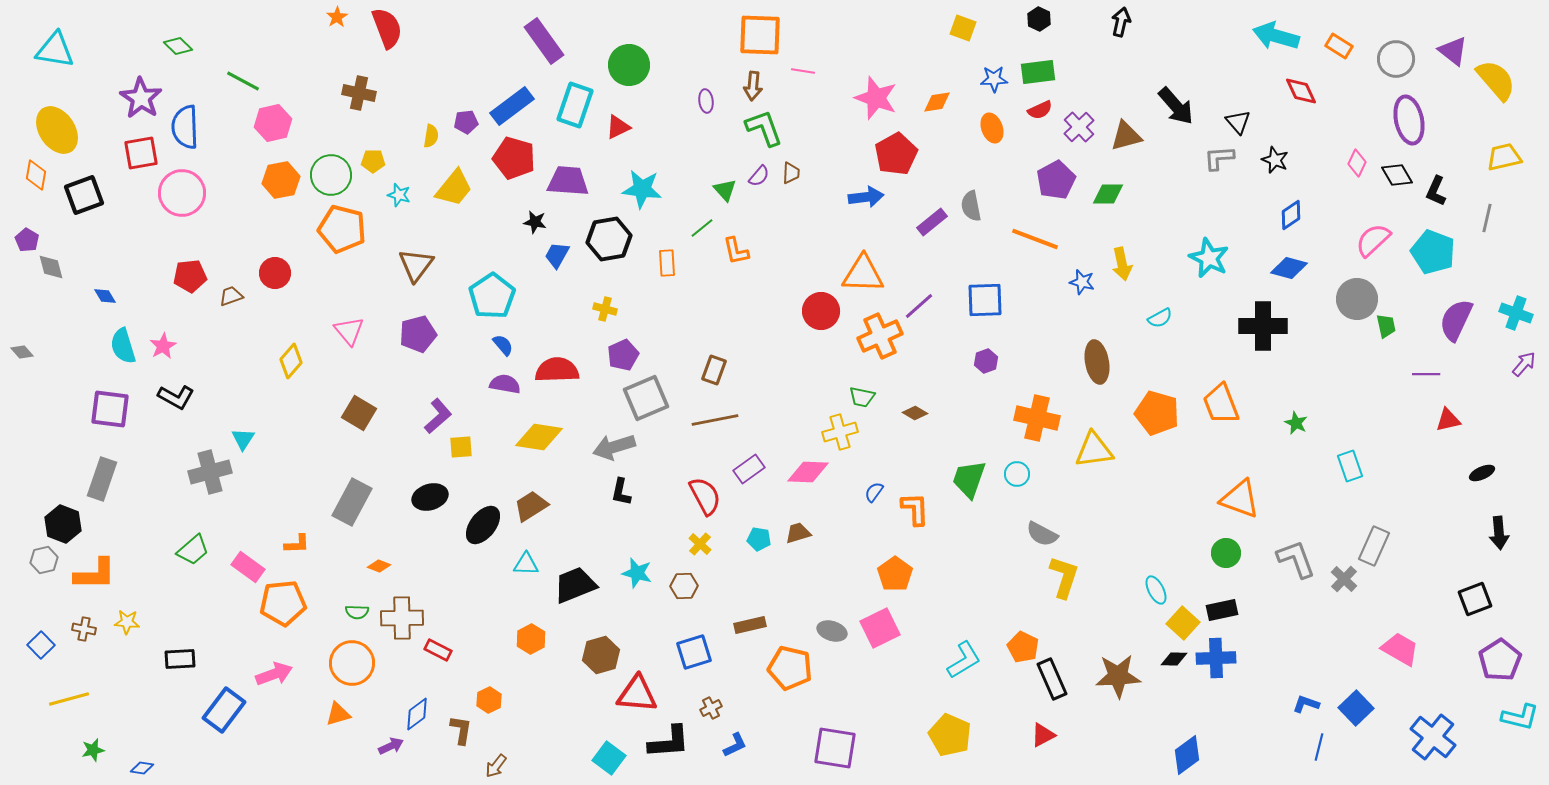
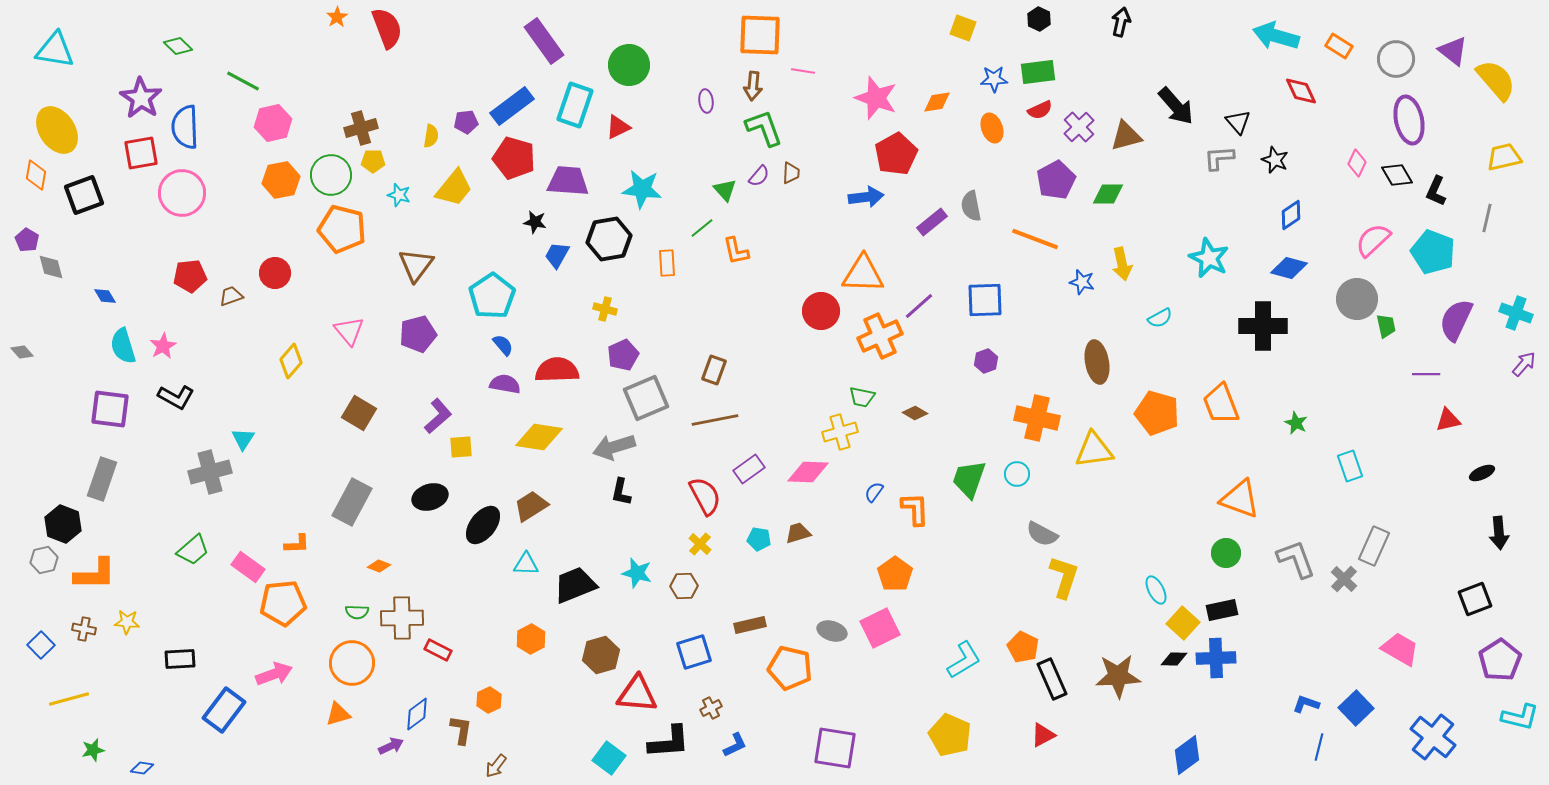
brown cross at (359, 93): moved 2 px right, 35 px down; rotated 28 degrees counterclockwise
